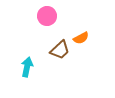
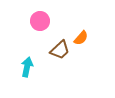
pink circle: moved 7 px left, 5 px down
orange semicircle: rotated 21 degrees counterclockwise
